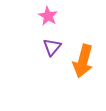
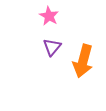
pink star: moved 1 px right
